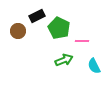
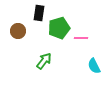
black rectangle: moved 2 px right, 3 px up; rotated 56 degrees counterclockwise
green pentagon: rotated 30 degrees clockwise
pink line: moved 1 px left, 3 px up
green arrow: moved 20 px left, 1 px down; rotated 30 degrees counterclockwise
